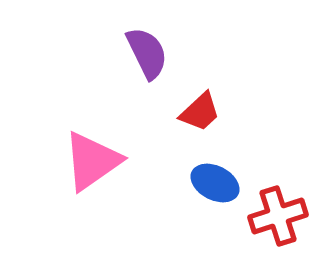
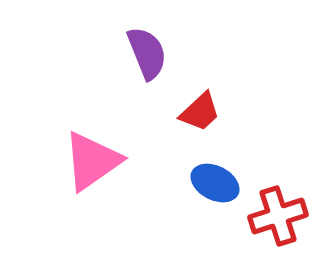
purple semicircle: rotated 4 degrees clockwise
